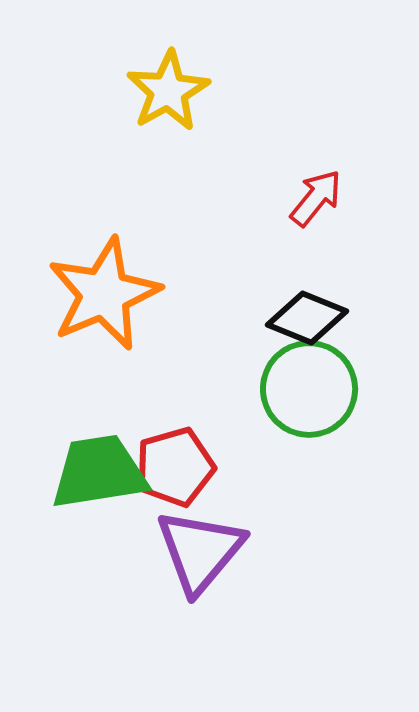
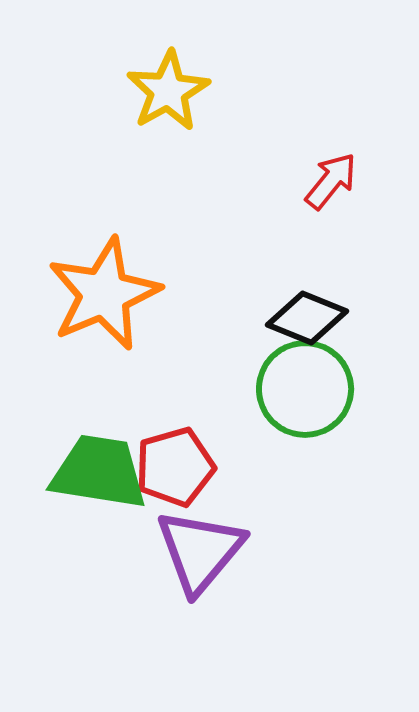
red arrow: moved 15 px right, 17 px up
green circle: moved 4 px left
green trapezoid: rotated 18 degrees clockwise
